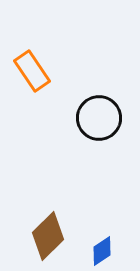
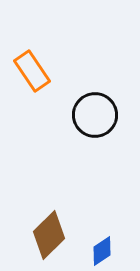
black circle: moved 4 px left, 3 px up
brown diamond: moved 1 px right, 1 px up
